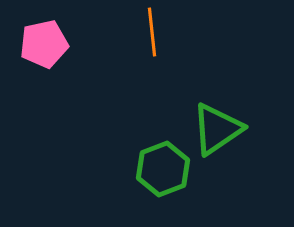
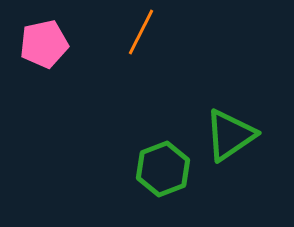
orange line: moved 11 px left; rotated 33 degrees clockwise
green triangle: moved 13 px right, 6 px down
